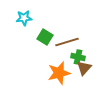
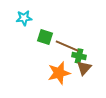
green square: rotated 14 degrees counterclockwise
brown line: moved 4 px down; rotated 40 degrees clockwise
green cross: moved 1 px right, 1 px up
